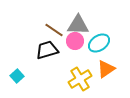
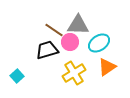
pink circle: moved 5 px left, 1 px down
orange triangle: moved 1 px right, 2 px up
yellow cross: moved 6 px left, 6 px up
